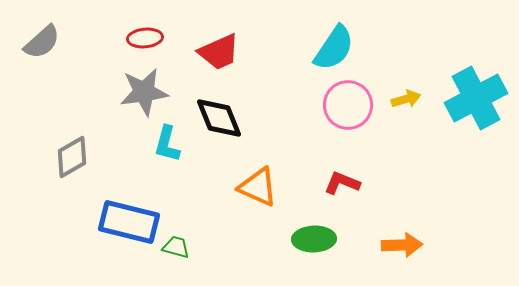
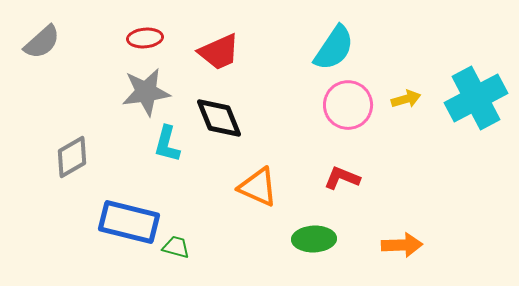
gray star: moved 2 px right
red L-shape: moved 5 px up
